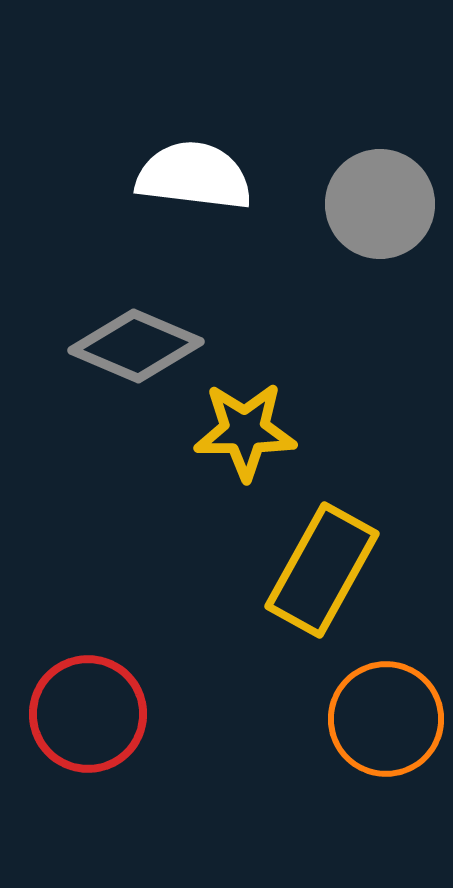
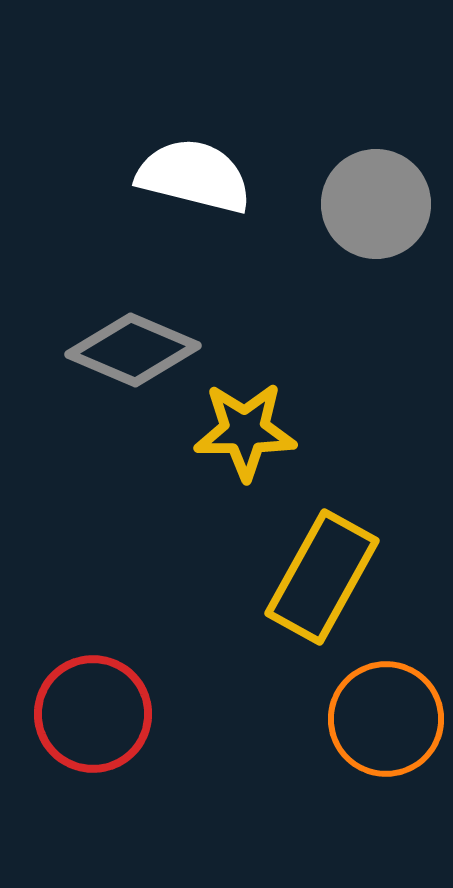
white semicircle: rotated 7 degrees clockwise
gray circle: moved 4 px left
gray diamond: moved 3 px left, 4 px down
yellow rectangle: moved 7 px down
red circle: moved 5 px right
